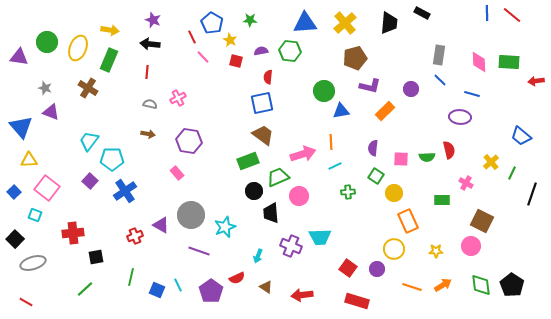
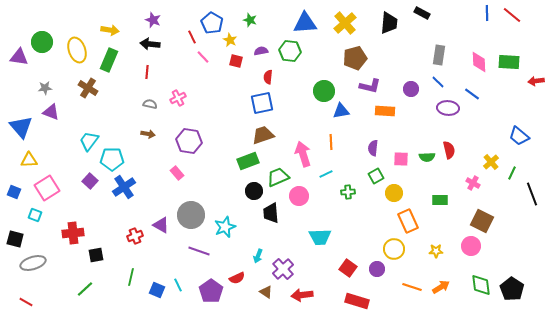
green star at (250, 20): rotated 16 degrees clockwise
green circle at (47, 42): moved 5 px left
yellow ellipse at (78, 48): moved 1 px left, 2 px down; rotated 40 degrees counterclockwise
blue line at (440, 80): moved 2 px left, 2 px down
gray star at (45, 88): rotated 24 degrees counterclockwise
blue line at (472, 94): rotated 21 degrees clockwise
orange rectangle at (385, 111): rotated 48 degrees clockwise
purple ellipse at (460, 117): moved 12 px left, 9 px up
brown trapezoid at (263, 135): rotated 55 degrees counterclockwise
blue trapezoid at (521, 136): moved 2 px left
pink arrow at (303, 154): rotated 90 degrees counterclockwise
cyan line at (335, 166): moved 9 px left, 8 px down
green square at (376, 176): rotated 28 degrees clockwise
pink cross at (466, 183): moved 7 px right
pink square at (47, 188): rotated 20 degrees clockwise
blue cross at (125, 191): moved 1 px left, 4 px up
blue square at (14, 192): rotated 24 degrees counterclockwise
black line at (532, 194): rotated 40 degrees counterclockwise
green rectangle at (442, 200): moved 2 px left
black square at (15, 239): rotated 30 degrees counterclockwise
purple cross at (291, 246): moved 8 px left, 23 px down; rotated 25 degrees clockwise
black square at (96, 257): moved 2 px up
orange arrow at (443, 285): moved 2 px left, 2 px down
black pentagon at (512, 285): moved 4 px down
brown triangle at (266, 287): moved 5 px down
